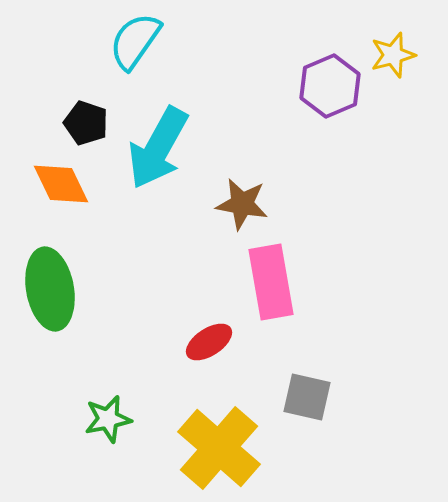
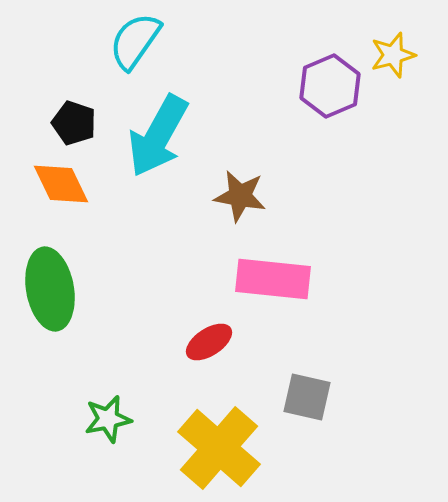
black pentagon: moved 12 px left
cyan arrow: moved 12 px up
brown star: moved 2 px left, 8 px up
pink rectangle: moved 2 px right, 3 px up; rotated 74 degrees counterclockwise
